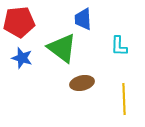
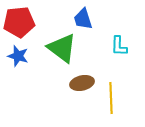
blue trapezoid: rotated 15 degrees counterclockwise
blue star: moved 4 px left, 2 px up
yellow line: moved 13 px left, 1 px up
